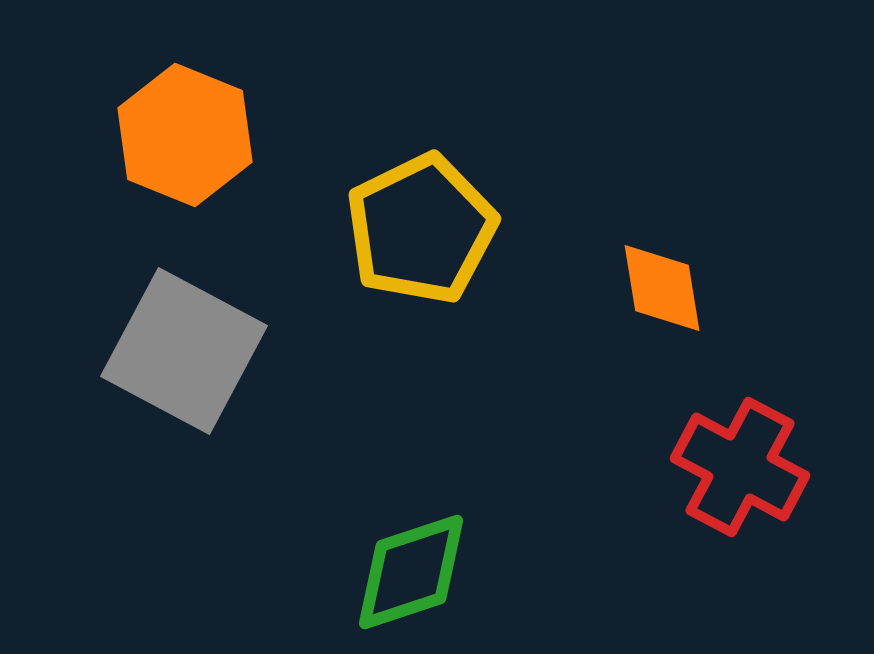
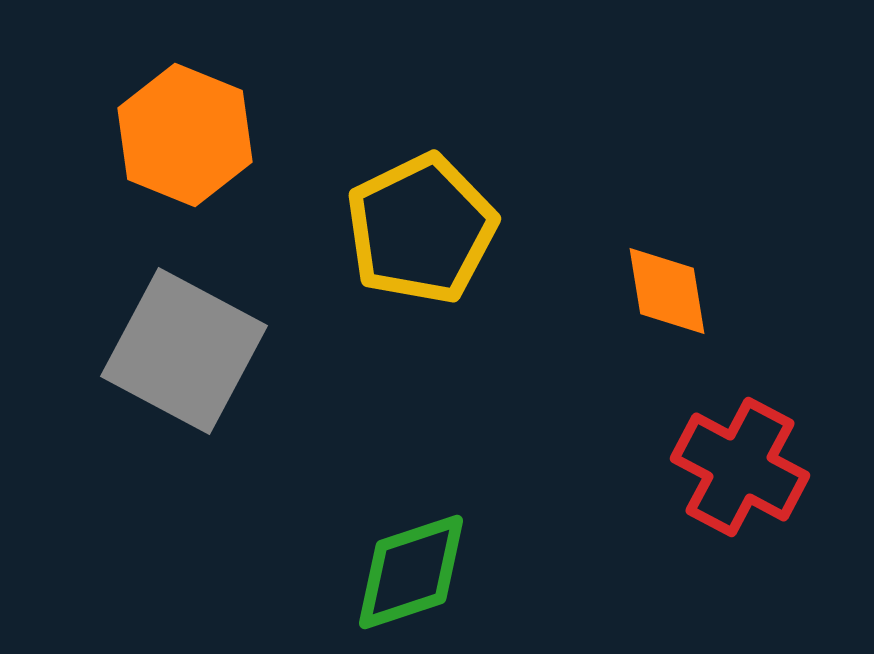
orange diamond: moved 5 px right, 3 px down
